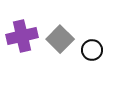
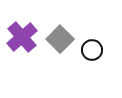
purple cross: moved 1 px down; rotated 28 degrees counterclockwise
